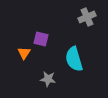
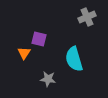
purple square: moved 2 px left
